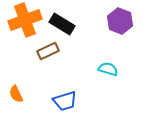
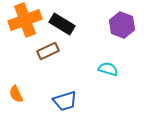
purple hexagon: moved 2 px right, 4 px down
